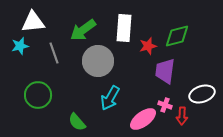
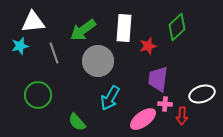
green diamond: moved 9 px up; rotated 28 degrees counterclockwise
purple trapezoid: moved 7 px left, 8 px down
pink cross: moved 1 px up; rotated 16 degrees counterclockwise
